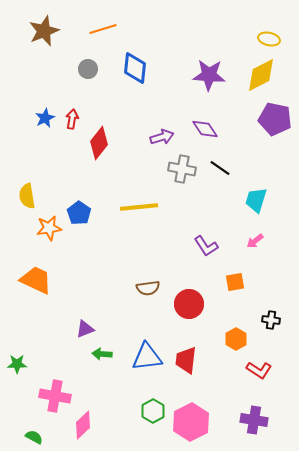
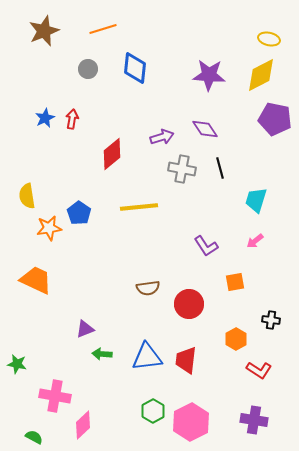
red diamond: moved 13 px right, 11 px down; rotated 12 degrees clockwise
black line: rotated 40 degrees clockwise
green star: rotated 12 degrees clockwise
